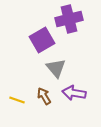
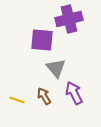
purple square: rotated 35 degrees clockwise
purple arrow: rotated 55 degrees clockwise
